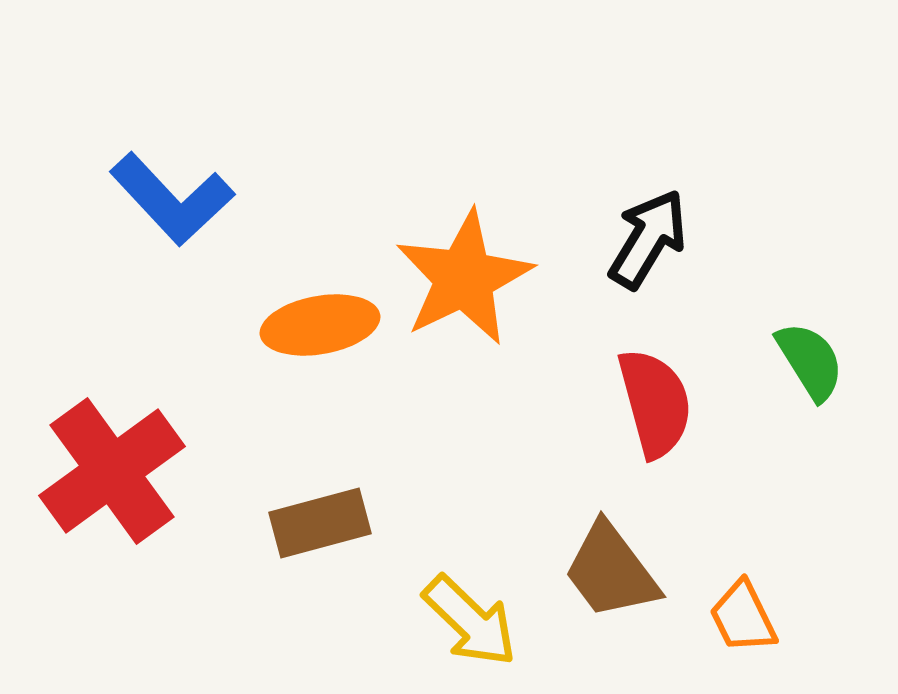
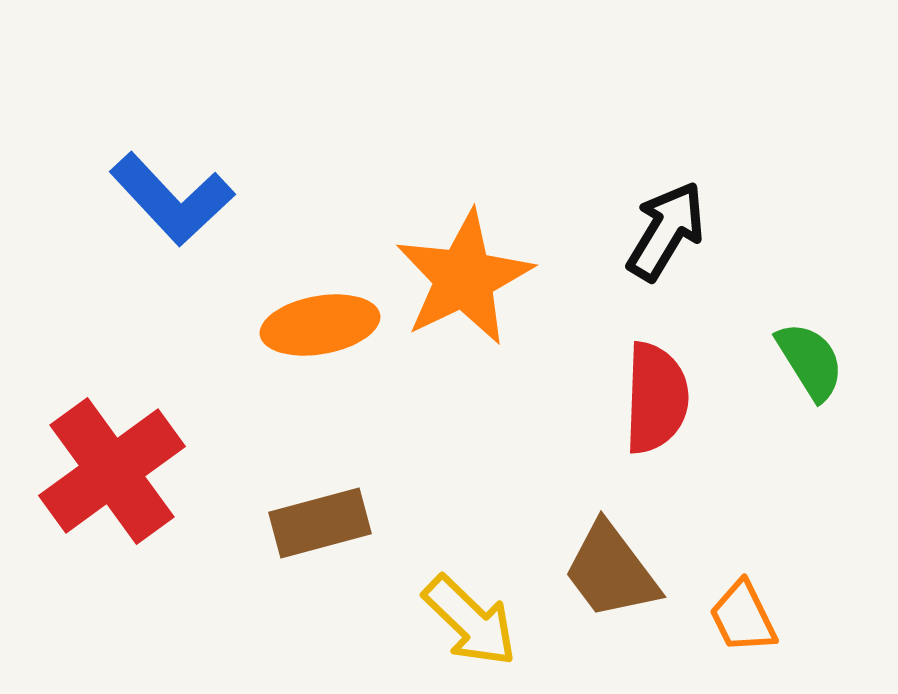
black arrow: moved 18 px right, 8 px up
red semicircle: moved 1 px right, 5 px up; rotated 17 degrees clockwise
